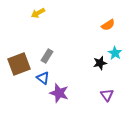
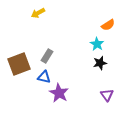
cyan star: moved 18 px left, 9 px up
blue triangle: moved 1 px right, 1 px up; rotated 24 degrees counterclockwise
purple star: rotated 12 degrees clockwise
